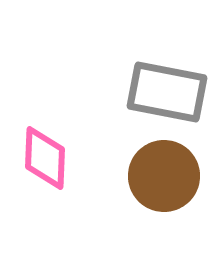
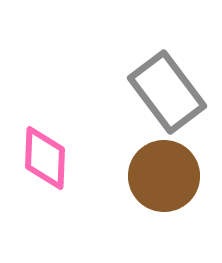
gray rectangle: rotated 42 degrees clockwise
